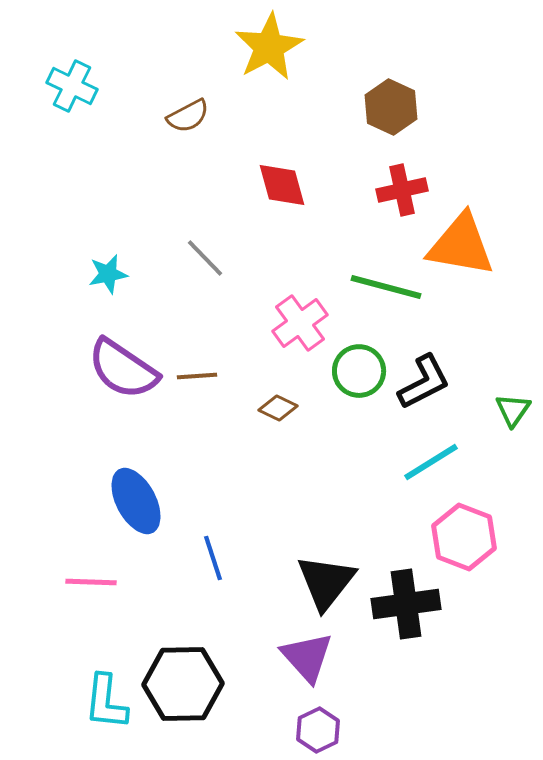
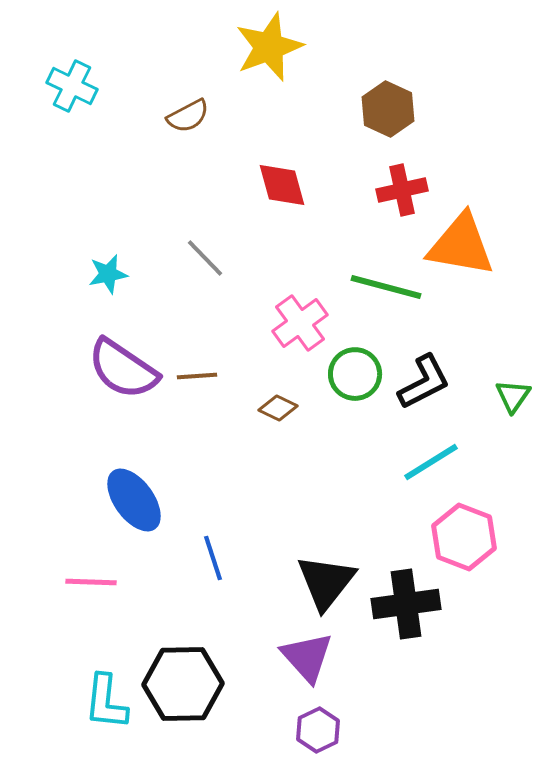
yellow star: rotated 8 degrees clockwise
brown hexagon: moved 3 px left, 2 px down
green circle: moved 4 px left, 3 px down
green triangle: moved 14 px up
blue ellipse: moved 2 px left, 1 px up; rotated 8 degrees counterclockwise
